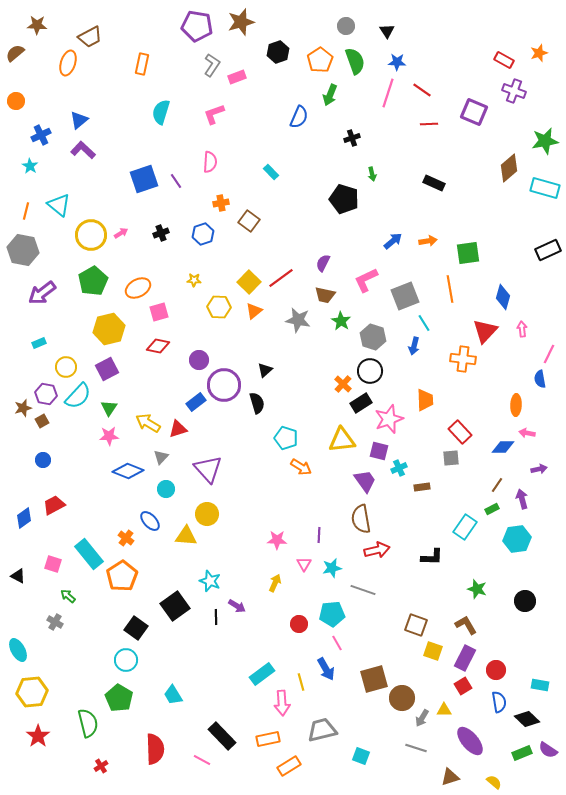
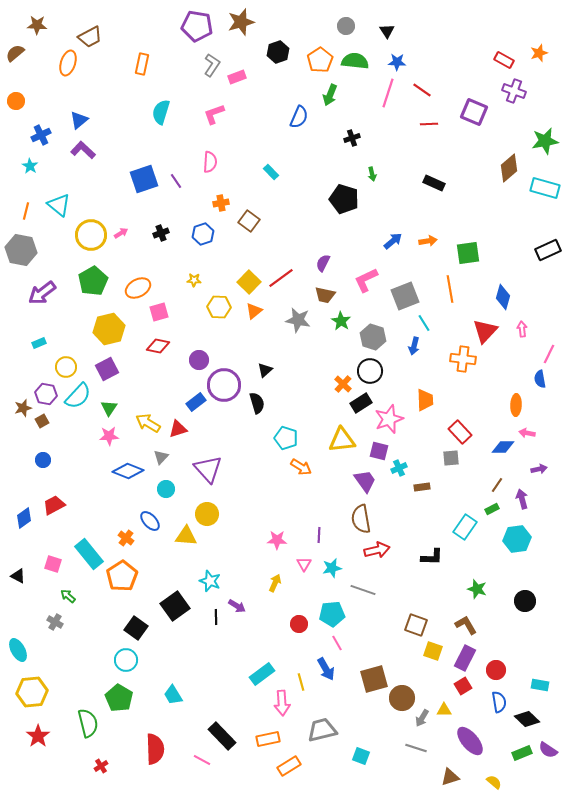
green semicircle at (355, 61): rotated 64 degrees counterclockwise
gray hexagon at (23, 250): moved 2 px left
